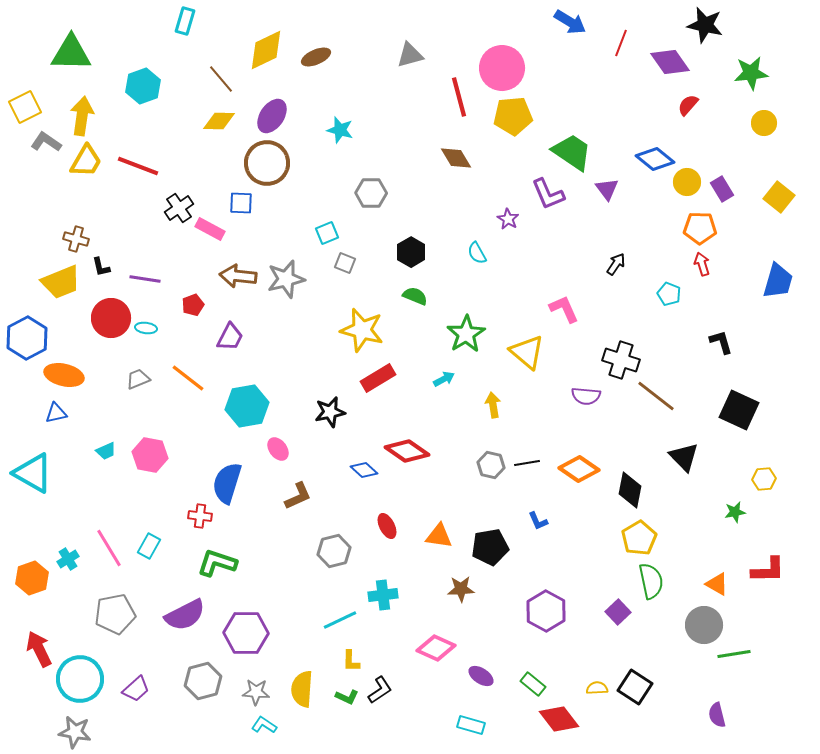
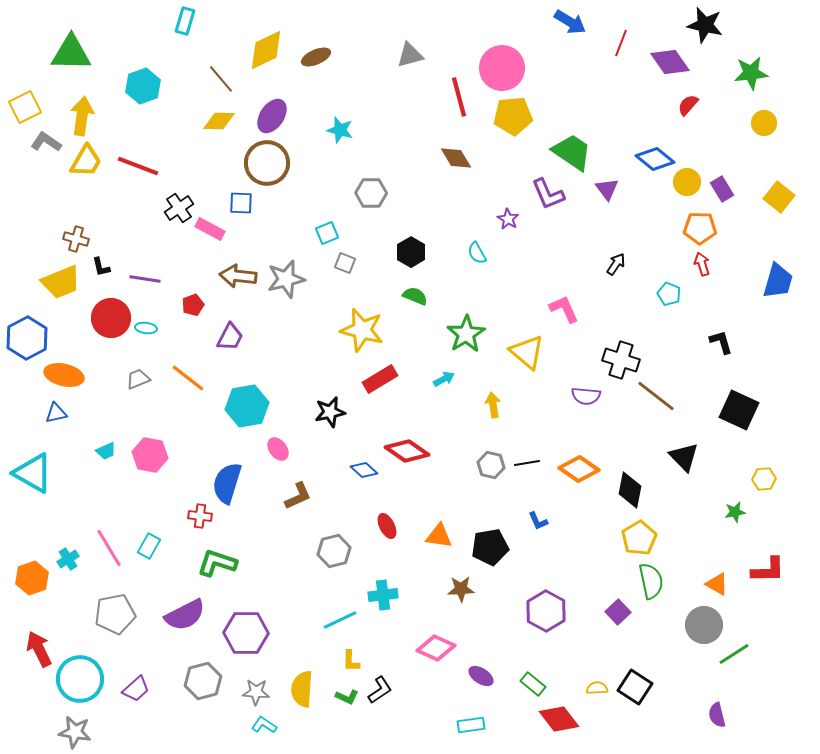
red rectangle at (378, 378): moved 2 px right, 1 px down
green line at (734, 654): rotated 24 degrees counterclockwise
cyan rectangle at (471, 725): rotated 24 degrees counterclockwise
